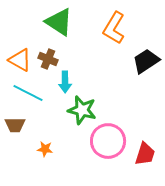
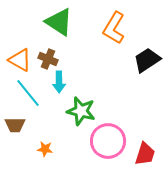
black trapezoid: moved 1 px right, 1 px up
cyan arrow: moved 6 px left
cyan line: rotated 24 degrees clockwise
green star: moved 1 px left, 1 px down
